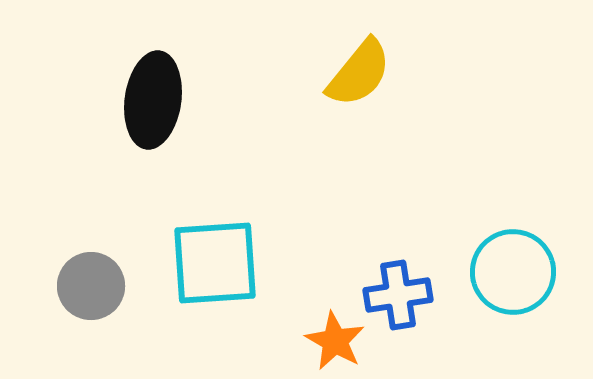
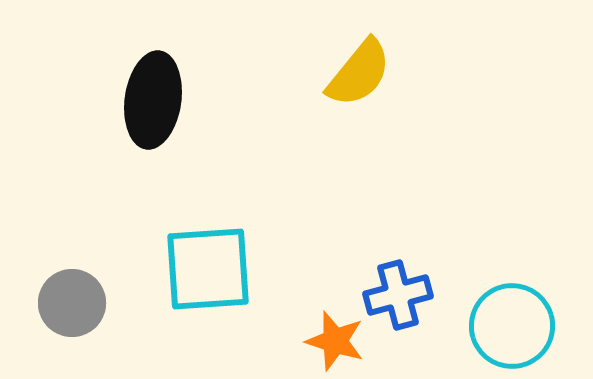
cyan square: moved 7 px left, 6 px down
cyan circle: moved 1 px left, 54 px down
gray circle: moved 19 px left, 17 px down
blue cross: rotated 6 degrees counterclockwise
orange star: rotated 12 degrees counterclockwise
